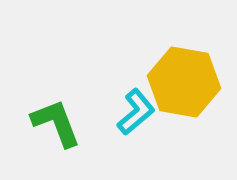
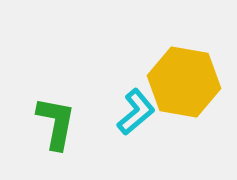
green L-shape: rotated 32 degrees clockwise
